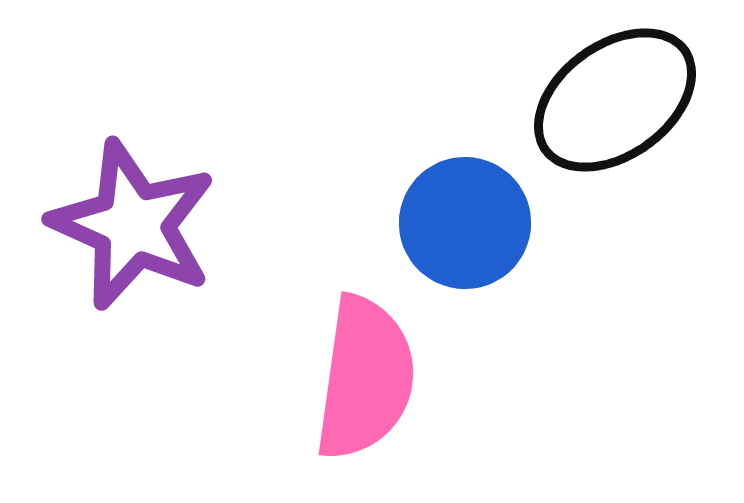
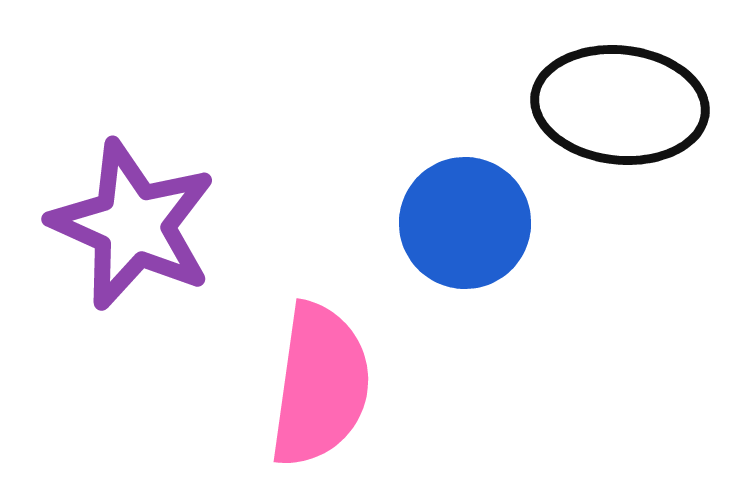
black ellipse: moved 5 px right, 5 px down; rotated 42 degrees clockwise
pink semicircle: moved 45 px left, 7 px down
